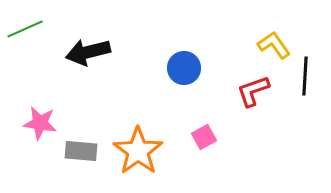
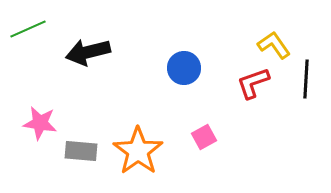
green line: moved 3 px right
black line: moved 1 px right, 3 px down
red L-shape: moved 8 px up
